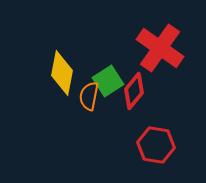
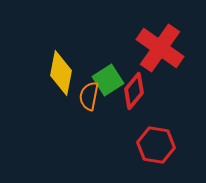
yellow diamond: moved 1 px left
green square: moved 1 px up
